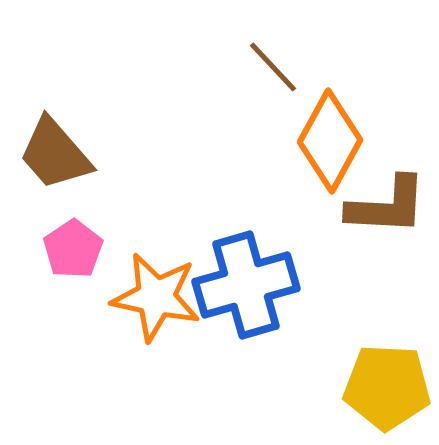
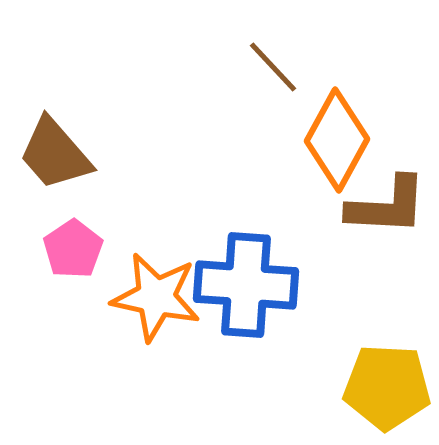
orange diamond: moved 7 px right, 1 px up
blue cross: rotated 20 degrees clockwise
